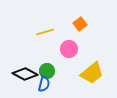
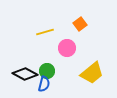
pink circle: moved 2 px left, 1 px up
